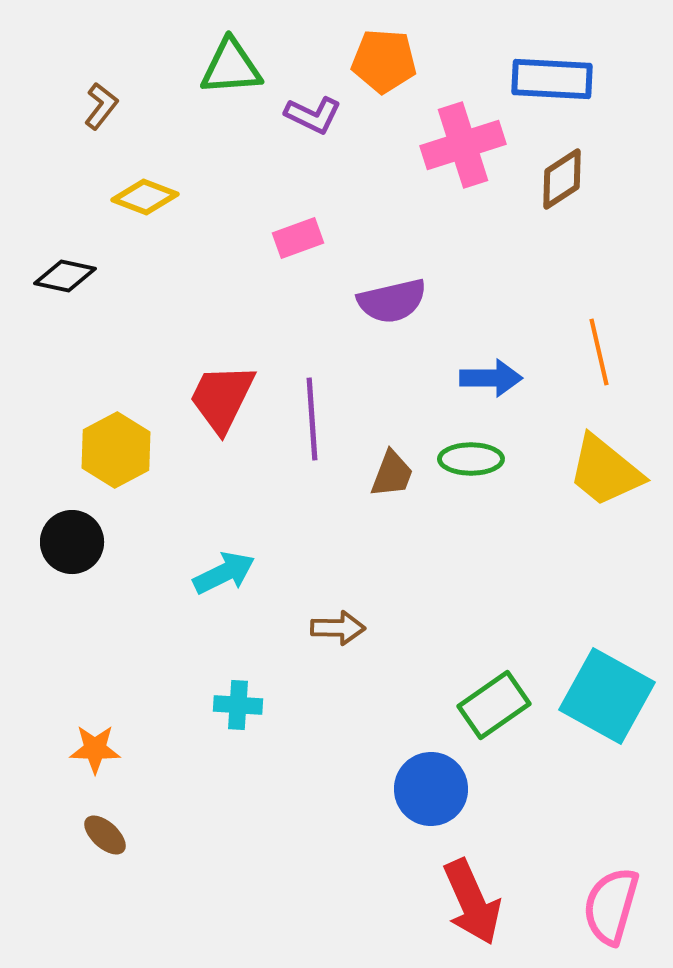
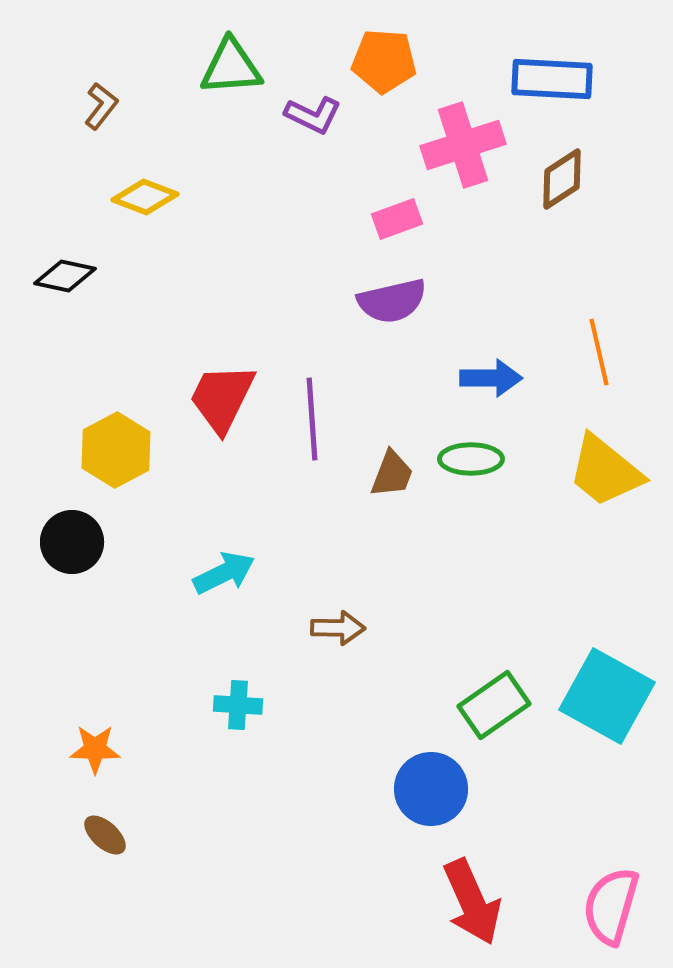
pink rectangle: moved 99 px right, 19 px up
